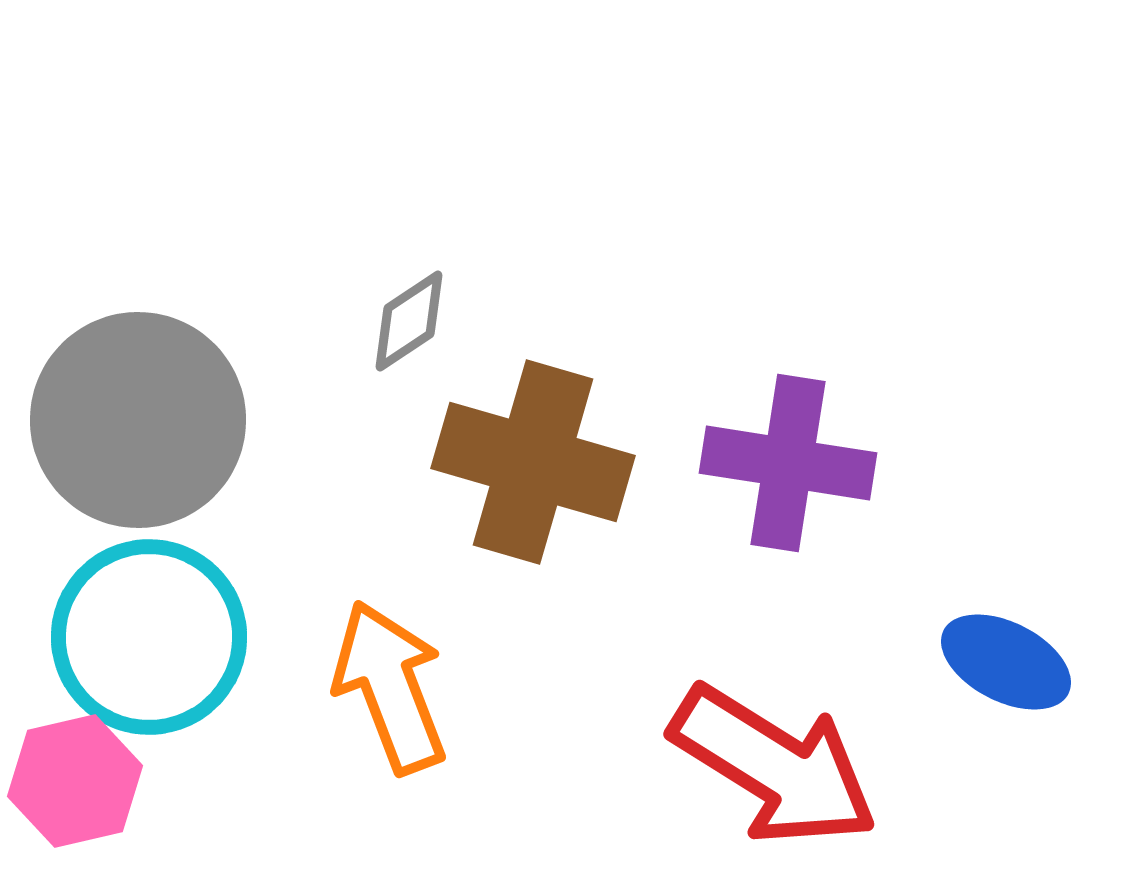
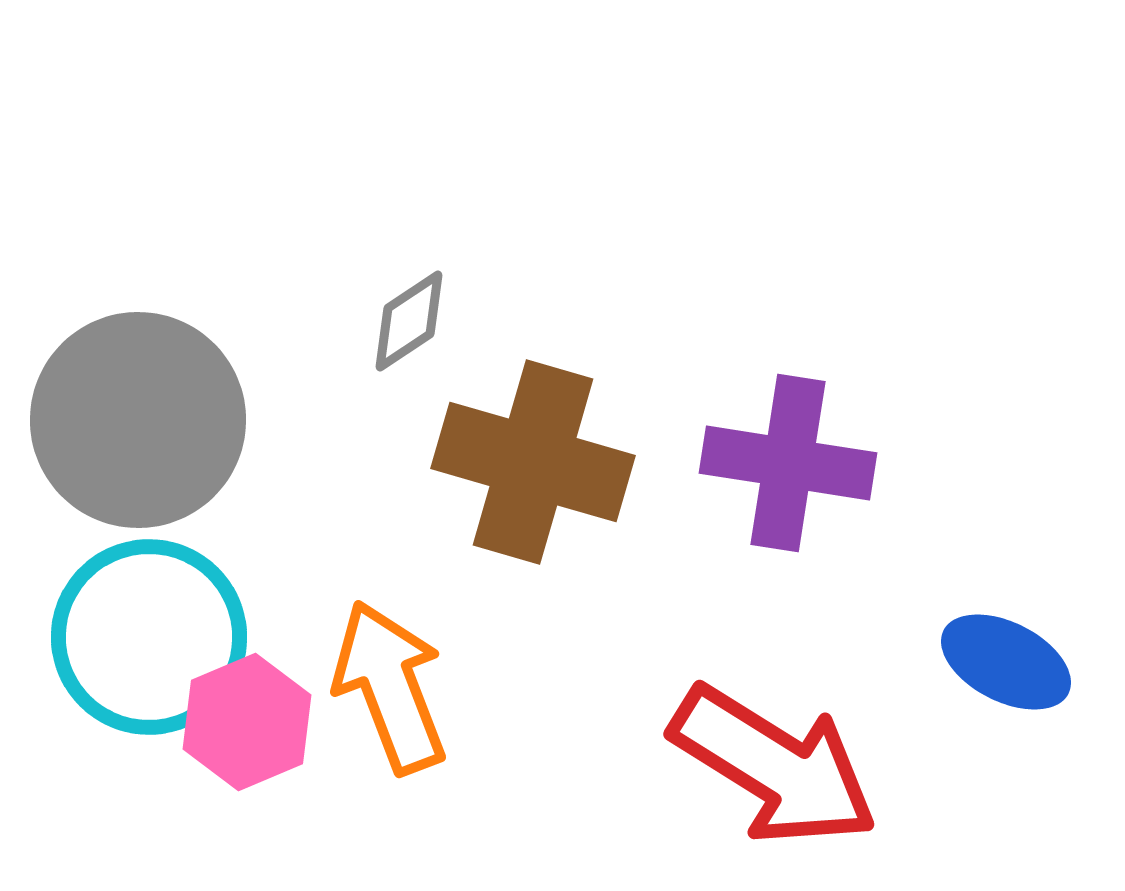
pink hexagon: moved 172 px right, 59 px up; rotated 10 degrees counterclockwise
